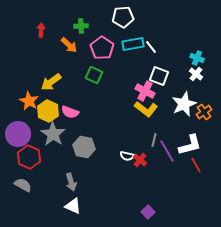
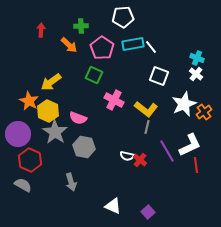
pink cross: moved 31 px left, 9 px down
pink semicircle: moved 8 px right, 6 px down
gray star: moved 2 px right, 2 px up
gray line: moved 7 px left, 13 px up
white L-shape: rotated 10 degrees counterclockwise
red hexagon: moved 1 px right, 3 px down
red line: rotated 21 degrees clockwise
white triangle: moved 40 px right
